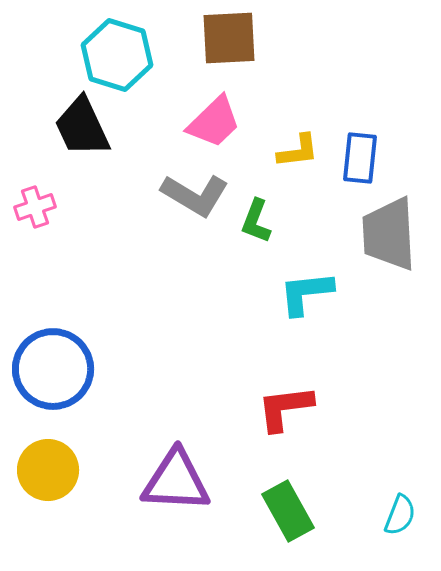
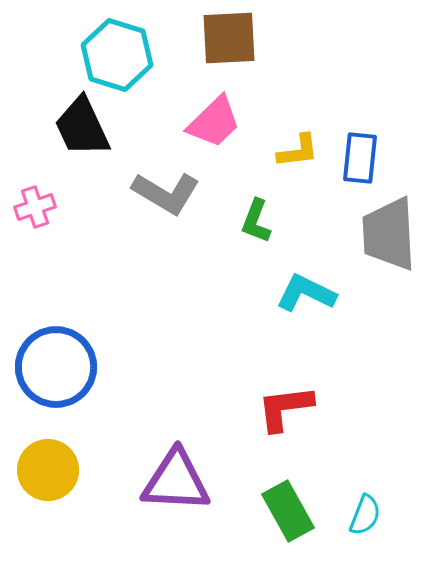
gray L-shape: moved 29 px left, 2 px up
cyan L-shape: rotated 32 degrees clockwise
blue circle: moved 3 px right, 2 px up
cyan semicircle: moved 35 px left
